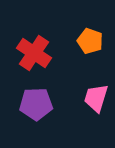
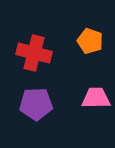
red cross: rotated 20 degrees counterclockwise
pink trapezoid: rotated 72 degrees clockwise
